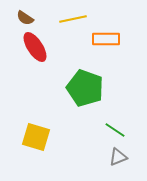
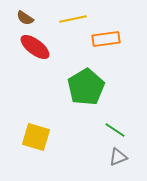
orange rectangle: rotated 8 degrees counterclockwise
red ellipse: rotated 20 degrees counterclockwise
green pentagon: moved 1 px right, 1 px up; rotated 21 degrees clockwise
